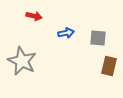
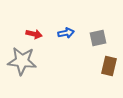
red arrow: moved 18 px down
gray square: rotated 18 degrees counterclockwise
gray star: rotated 20 degrees counterclockwise
